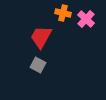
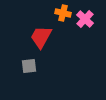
pink cross: moved 1 px left
gray square: moved 9 px left, 1 px down; rotated 35 degrees counterclockwise
